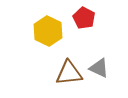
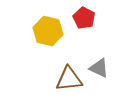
yellow hexagon: rotated 12 degrees counterclockwise
brown triangle: moved 6 px down
